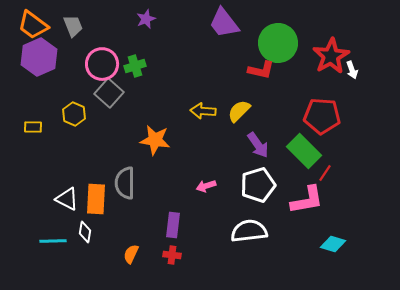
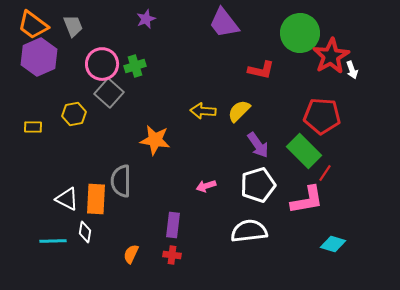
green circle: moved 22 px right, 10 px up
yellow hexagon: rotated 25 degrees clockwise
gray semicircle: moved 4 px left, 2 px up
